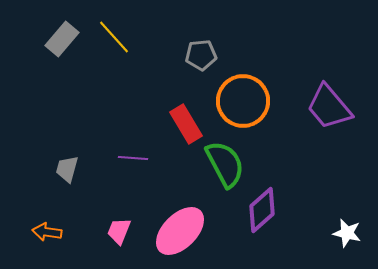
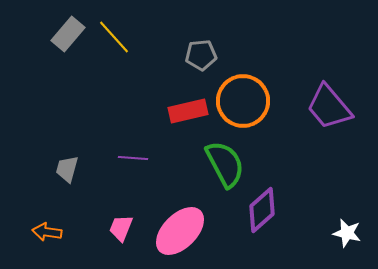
gray rectangle: moved 6 px right, 5 px up
red rectangle: moved 2 px right, 13 px up; rotated 72 degrees counterclockwise
pink trapezoid: moved 2 px right, 3 px up
